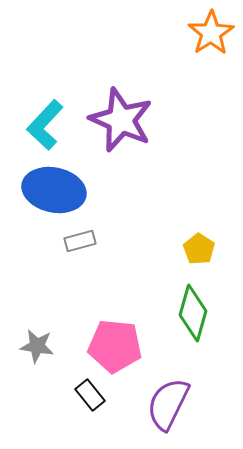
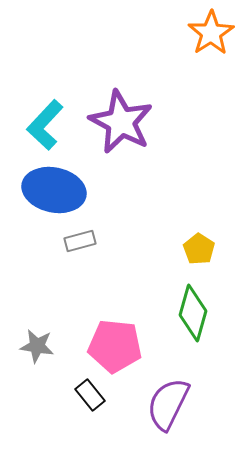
purple star: moved 2 px down; rotated 4 degrees clockwise
